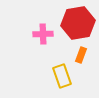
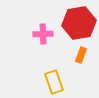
red hexagon: moved 1 px right
yellow rectangle: moved 8 px left, 6 px down
